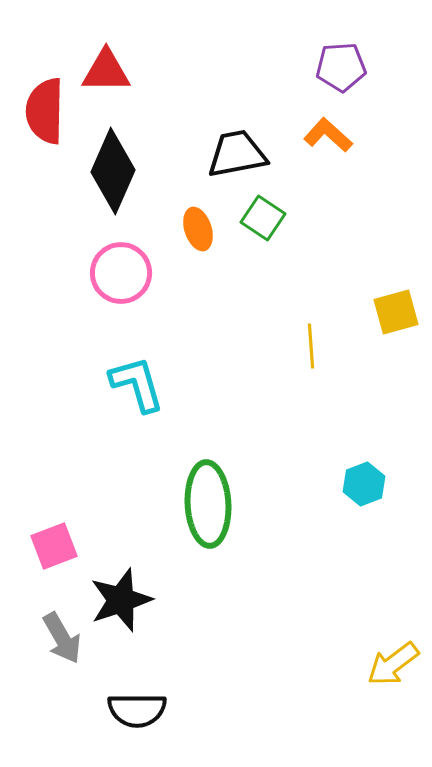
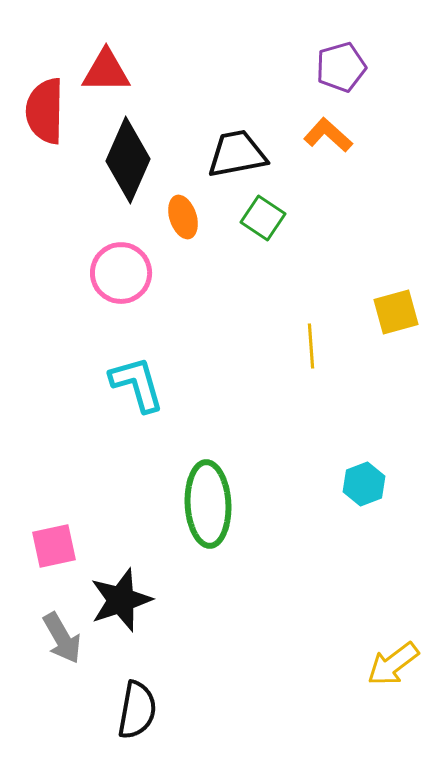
purple pentagon: rotated 12 degrees counterclockwise
black diamond: moved 15 px right, 11 px up
orange ellipse: moved 15 px left, 12 px up
pink square: rotated 9 degrees clockwise
black semicircle: rotated 80 degrees counterclockwise
